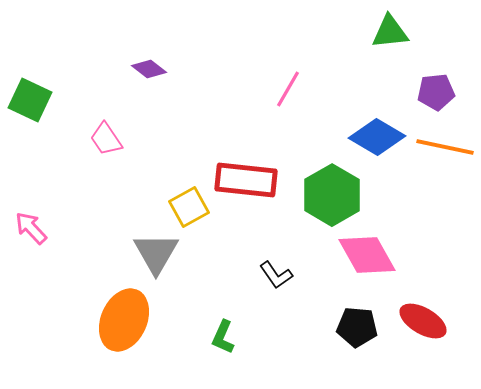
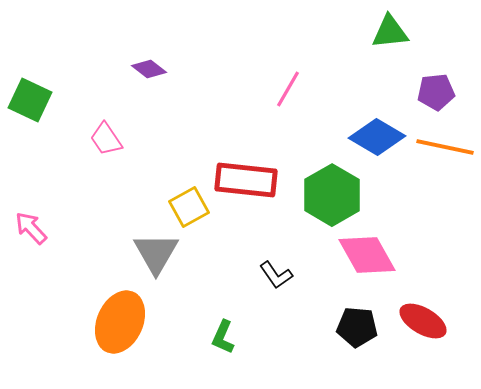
orange ellipse: moved 4 px left, 2 px down
